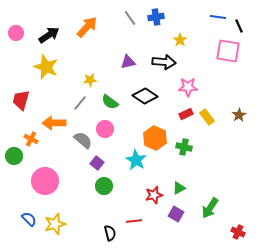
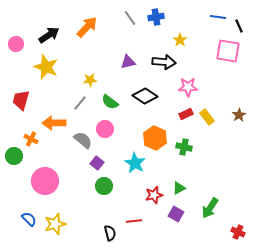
pink circle at (16, 33): moved 11 px down
cyan star at (136, 160): moved 1 px left, 3 px down
